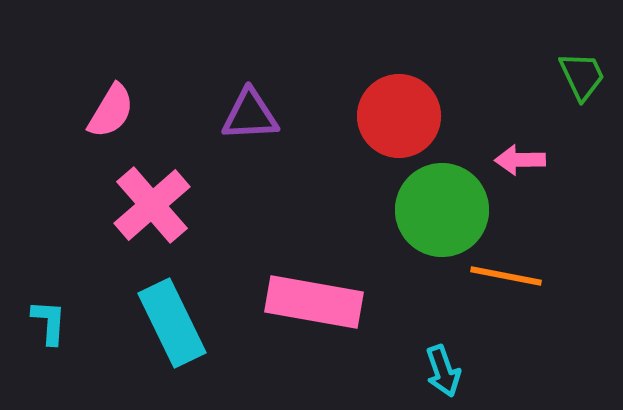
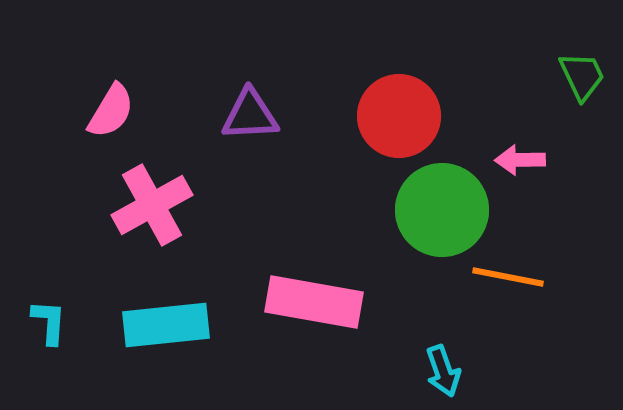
pink cross: rotated 12 degrees clockwise
orange line: moved 2 px right, 1 px down
cyan rectangle: moved 6 px left, 2 px down; rotated 70 degrees counterclockwise
